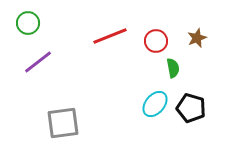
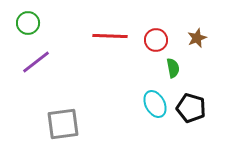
red line: rotated 24 degrees clockwise
red circle: moved 1 px up
purple line: moved 2 px left
cyan ellipse: rotated 68 degrees counterclockwise
gray square: moved 1 px down
